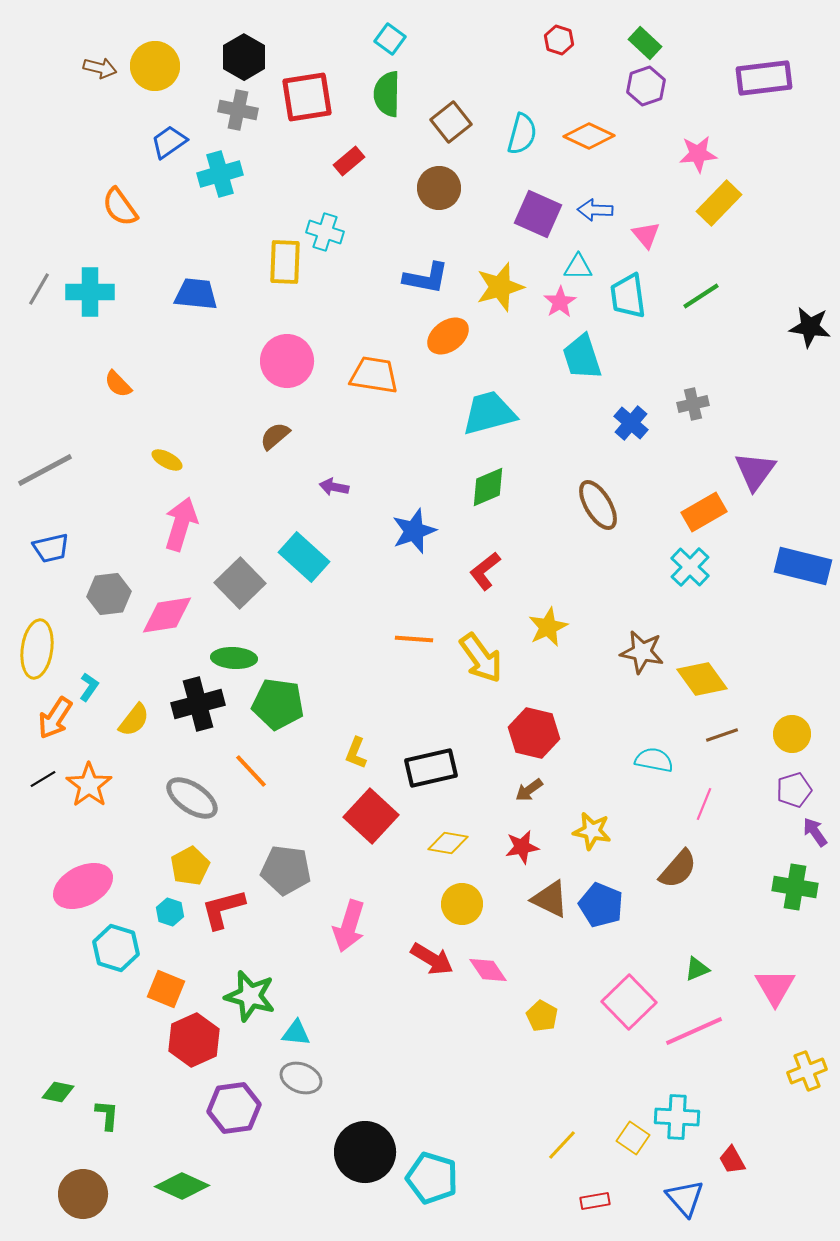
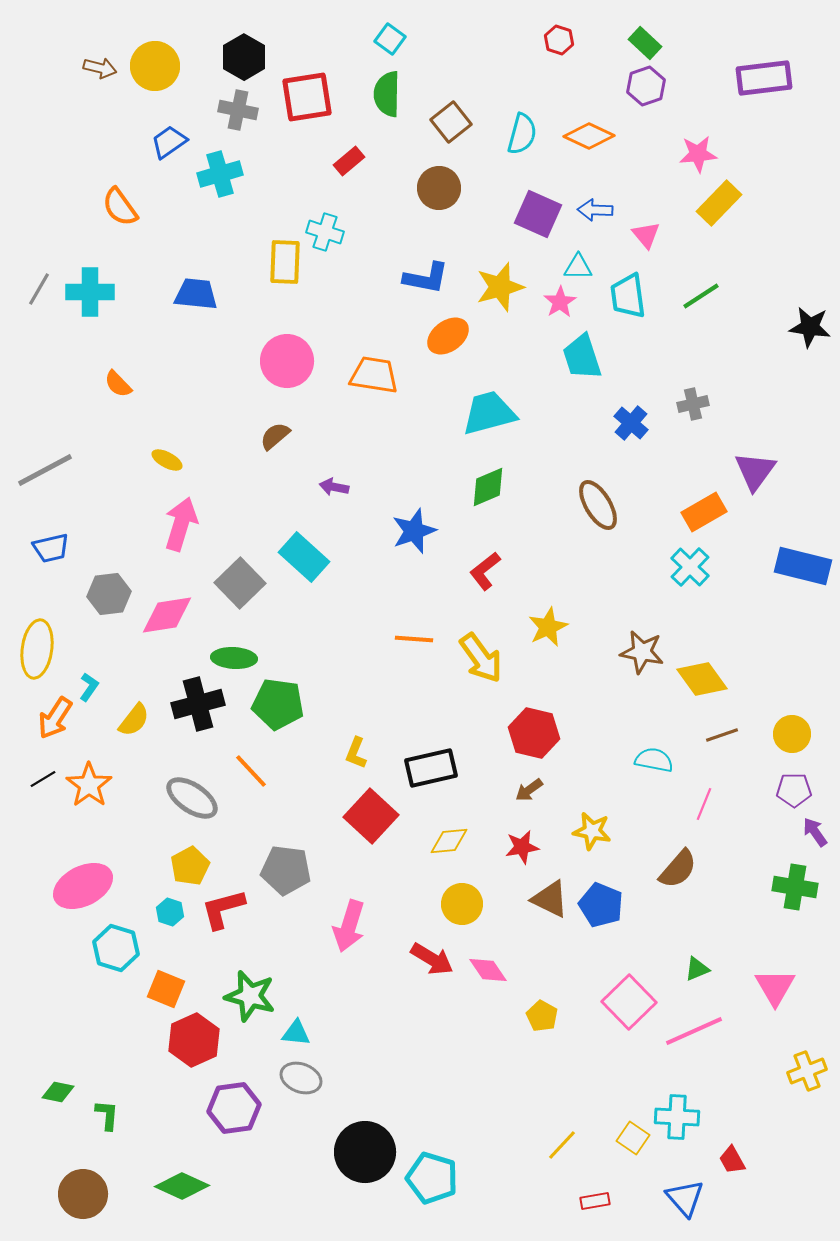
purple pentagon at (794, 790): rotated 16 degrees clockwise
yellow diamond at (448, 843): moved 1 px right, 2 px up; rotated 15 degrees counterclockwise
